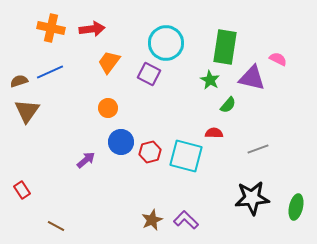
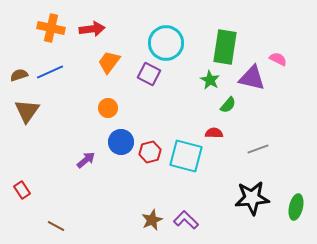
brown semicircle: moved 6 px up
